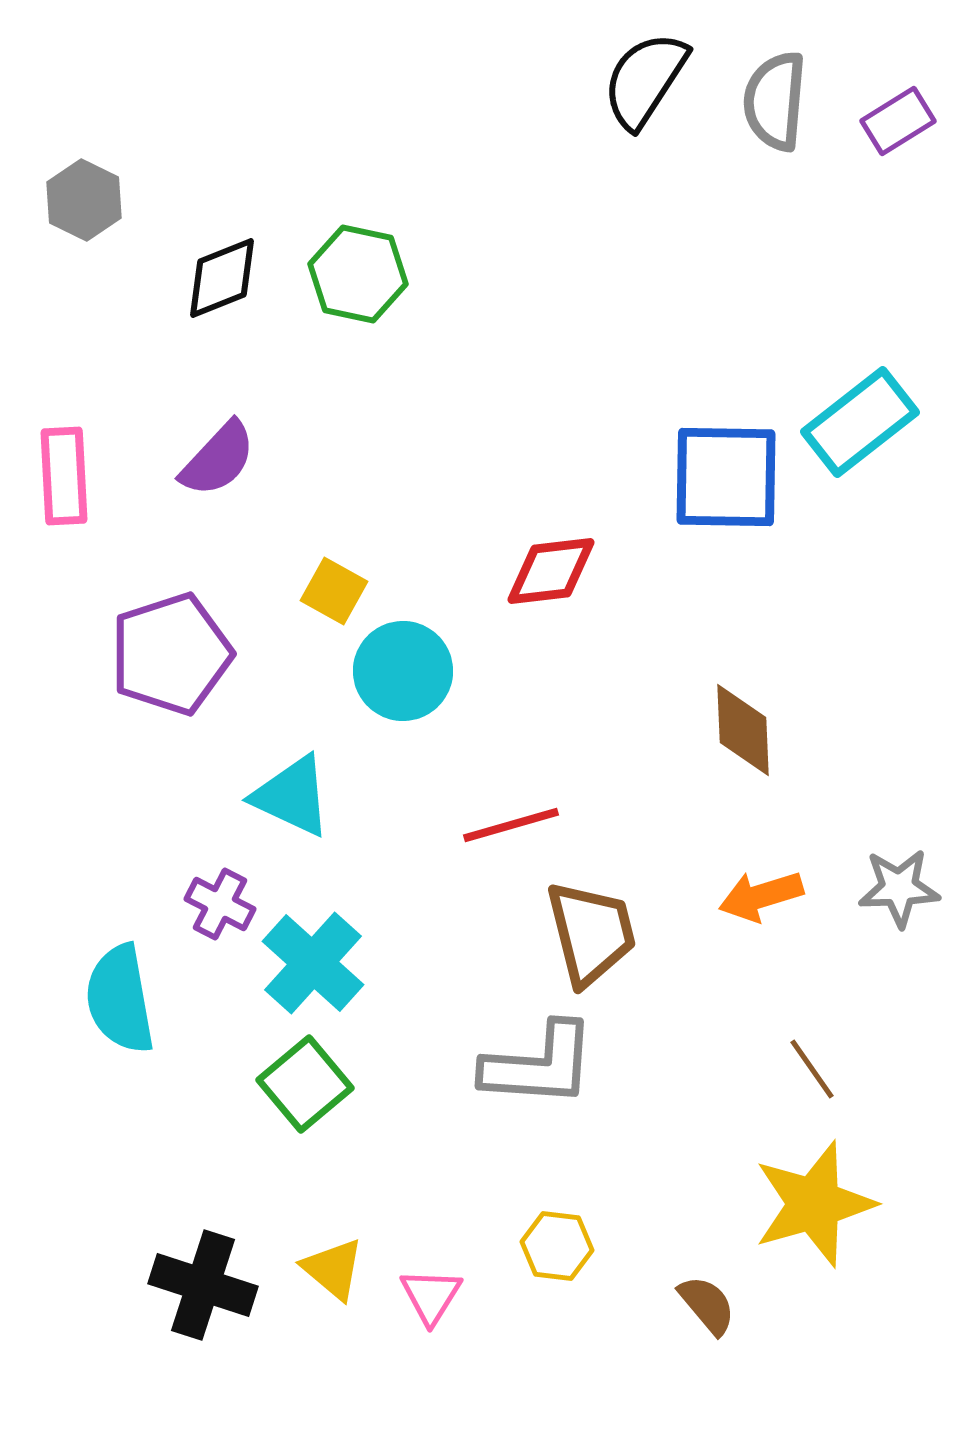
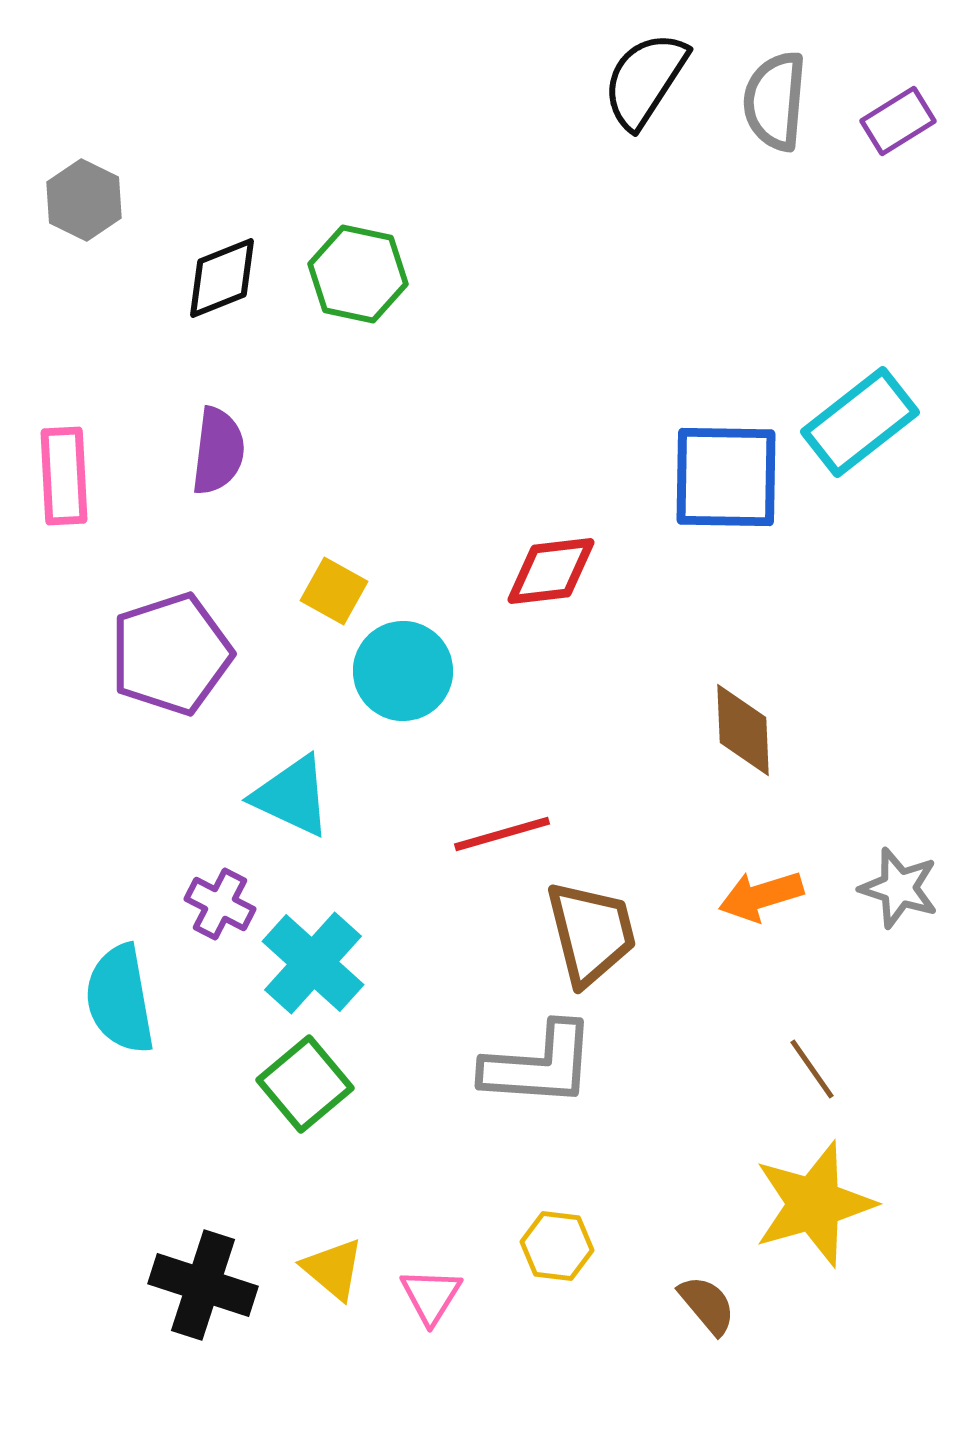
purple semicircle: moved 8 px up; rotated 36 degrees counterclockwise
red line: moved 9 px left, 9 px down
gray star: rotated 20 degrees clockwise
